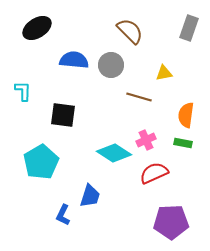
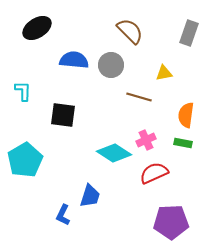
gray rectangle: moved 5 px down
cyan pentagon: moved 16 px left, 2 px up
